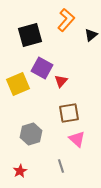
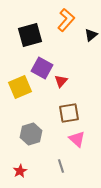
yellow square: moved 2 px right, 3 px down
